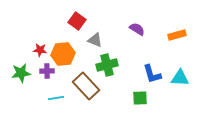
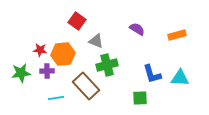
gray triangle: moved 1 px right, 1 px down
